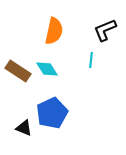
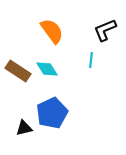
orange semicircle: moved 2 px left; rotated 48 degrees counterclockwise
black triangle: rotated 36 degrees counterclockwise
